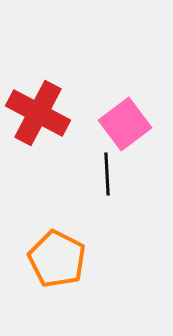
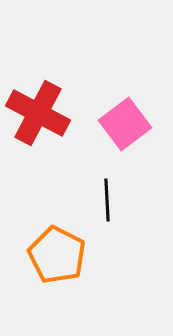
black line: moved 26 px down
orange pentagon: moved 4 px up
